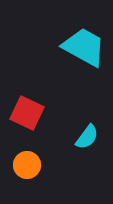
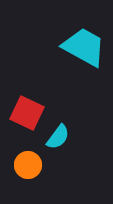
cyan semicircle: moved 29 px left
orange circle: moved 1 px right
